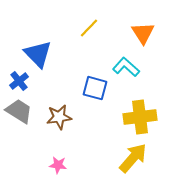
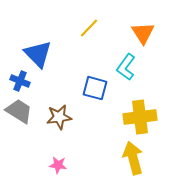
cyan L-shape: rotated 96 degrees counterclockwise
blue cross: moved 1 px right; rotated 30 degrees counterclockwise
yellow arrow: rotated 56 degrees counterclockwise
